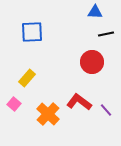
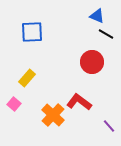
blue triangle: moved 2 px right, 4 px down; rotated 21 degrees clockwise
black line: rotated 42 degrees clockwise
purple line: moved 3 px right, 16 px down
orange cross: moved 5 px right, 1 px down
